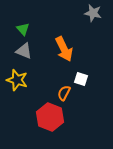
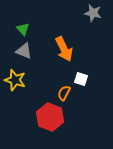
yellow star: moved 2 px left
